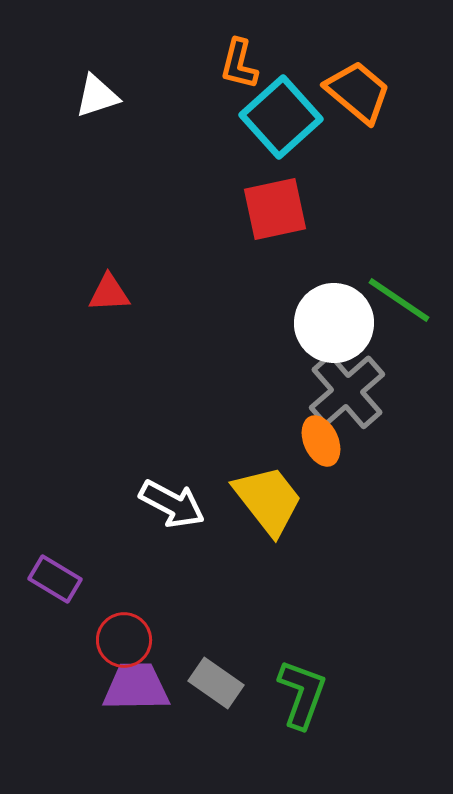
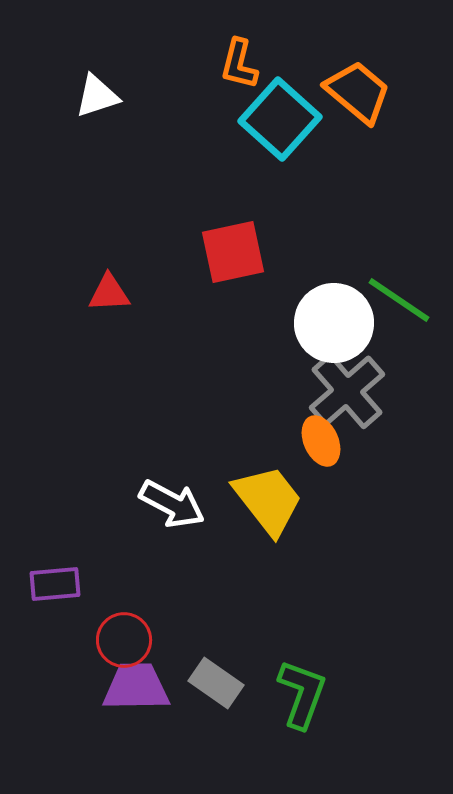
cyan square: moved 1 px left, 2 px down; rotated 6 degrees counterclockwise
red square: moved 42 px left, 43 px down
purple rectangle: moved 5 px down; rotated 36 degrees counterclockwise
